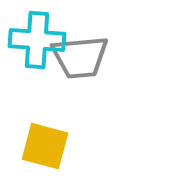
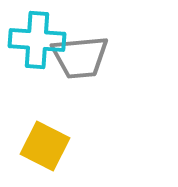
yellow square: rotated 12 degrees clockwise
